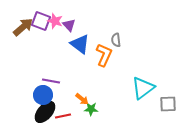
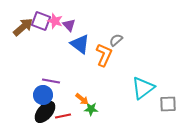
gray semicircle: rotated 56 degrees clockwise
